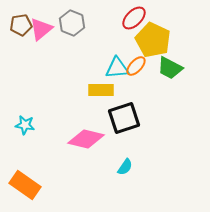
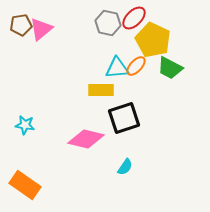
gray hexagon: moved 36 px right; rotated 10 degrees counterclockwise
